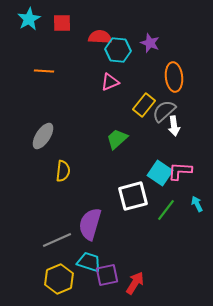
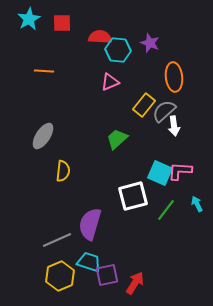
cyan square: rotated 10 degrees counterclockwise
yellow hexagon: moved 1 px right, 3 px up
